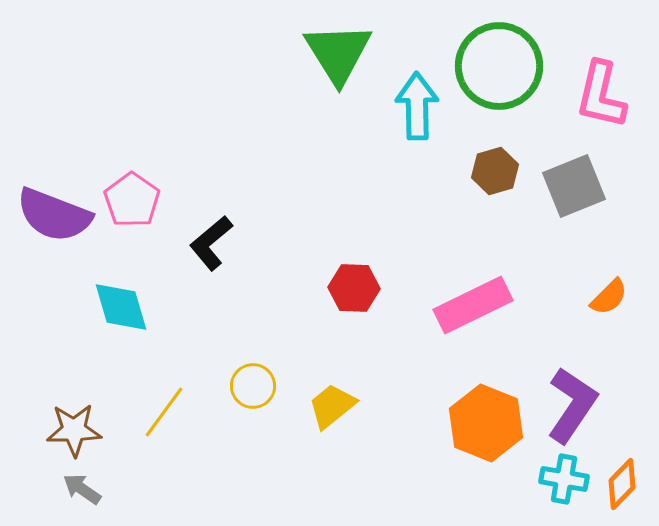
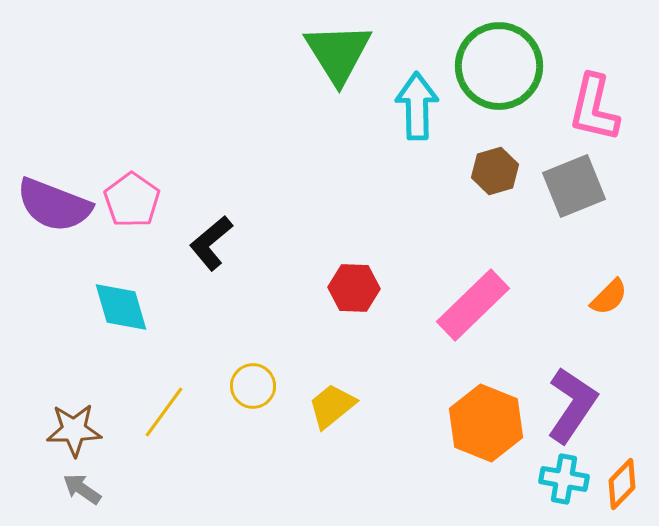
pink L-shape: moved 7 px left, 13 px down
purple semicircle: moved 10 px up
pink rectangle: rotated 18 degrees counterclockwise
